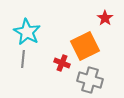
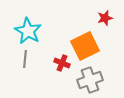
red star: rotated 21 degrees clockwise
cyan star: moved 1 px right, 1 px up
gray line: moved 2 px right
gray cross: rotated 35 degrees counterclockwise
